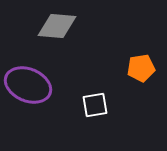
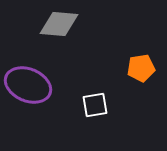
gray diamond: moved 2 px right, 2 px up
